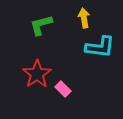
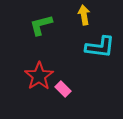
yellow arrow: moved 3 px up
red star: moved 2 px right, 2 px down
